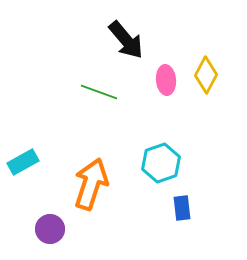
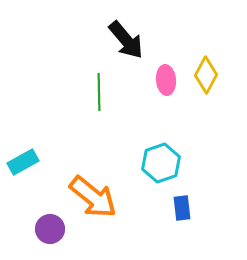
green line: rotated 69 degrees clockwise
orange arrow: moved 2 px right, 13 px down; rotated 111 degrees clockwise
